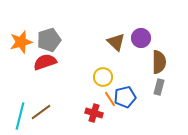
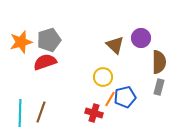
brown triangle: moved 1 px left, 3 px down
orange line: rotated 63 degrees clockwise
brown line: rotated 35 degrees counterclockwise
cyan line: moved 3 px up; rotated 12 degrees counterclockwise
